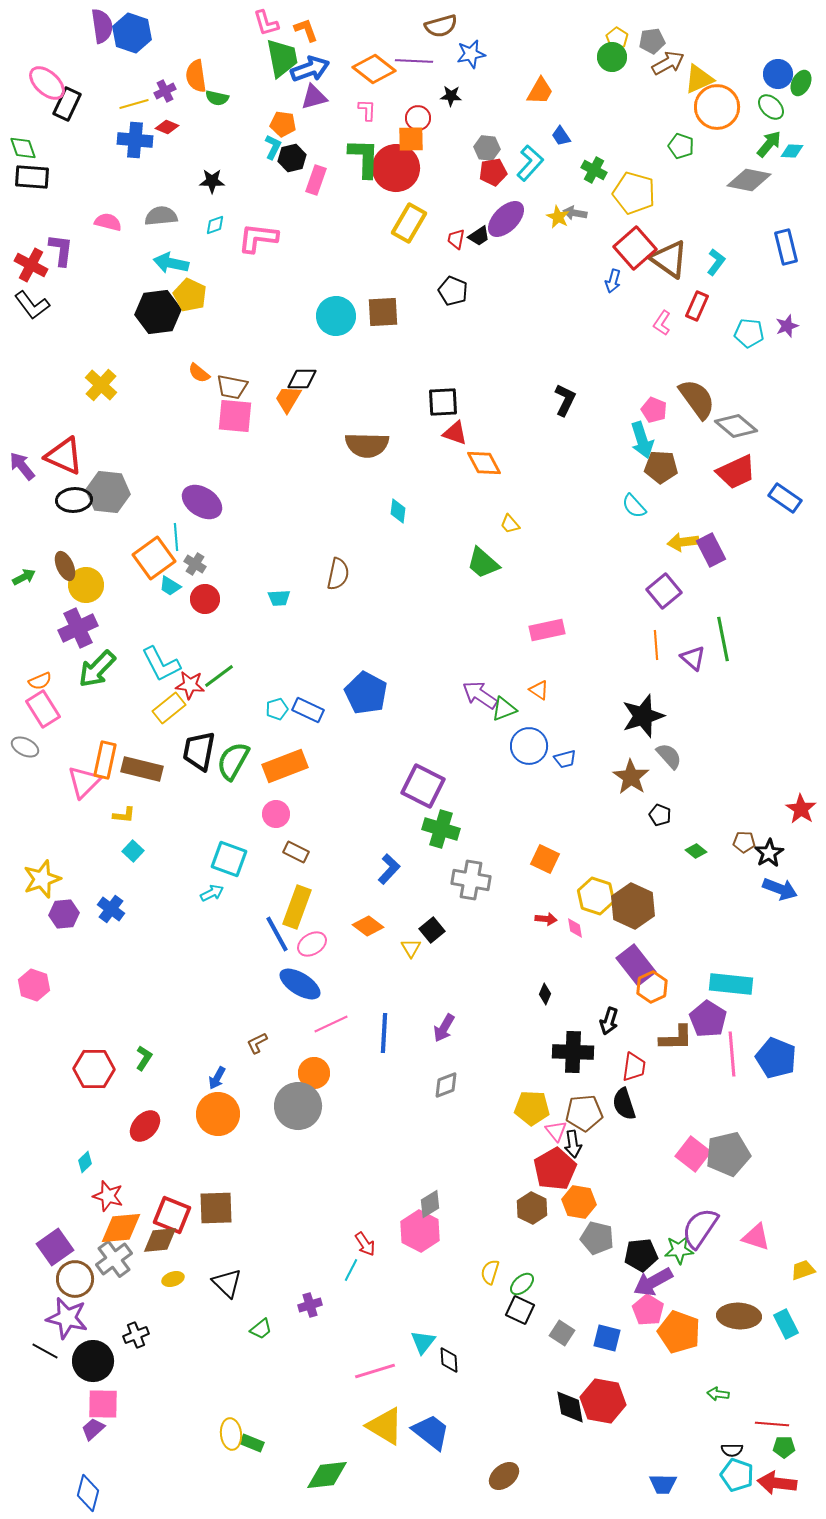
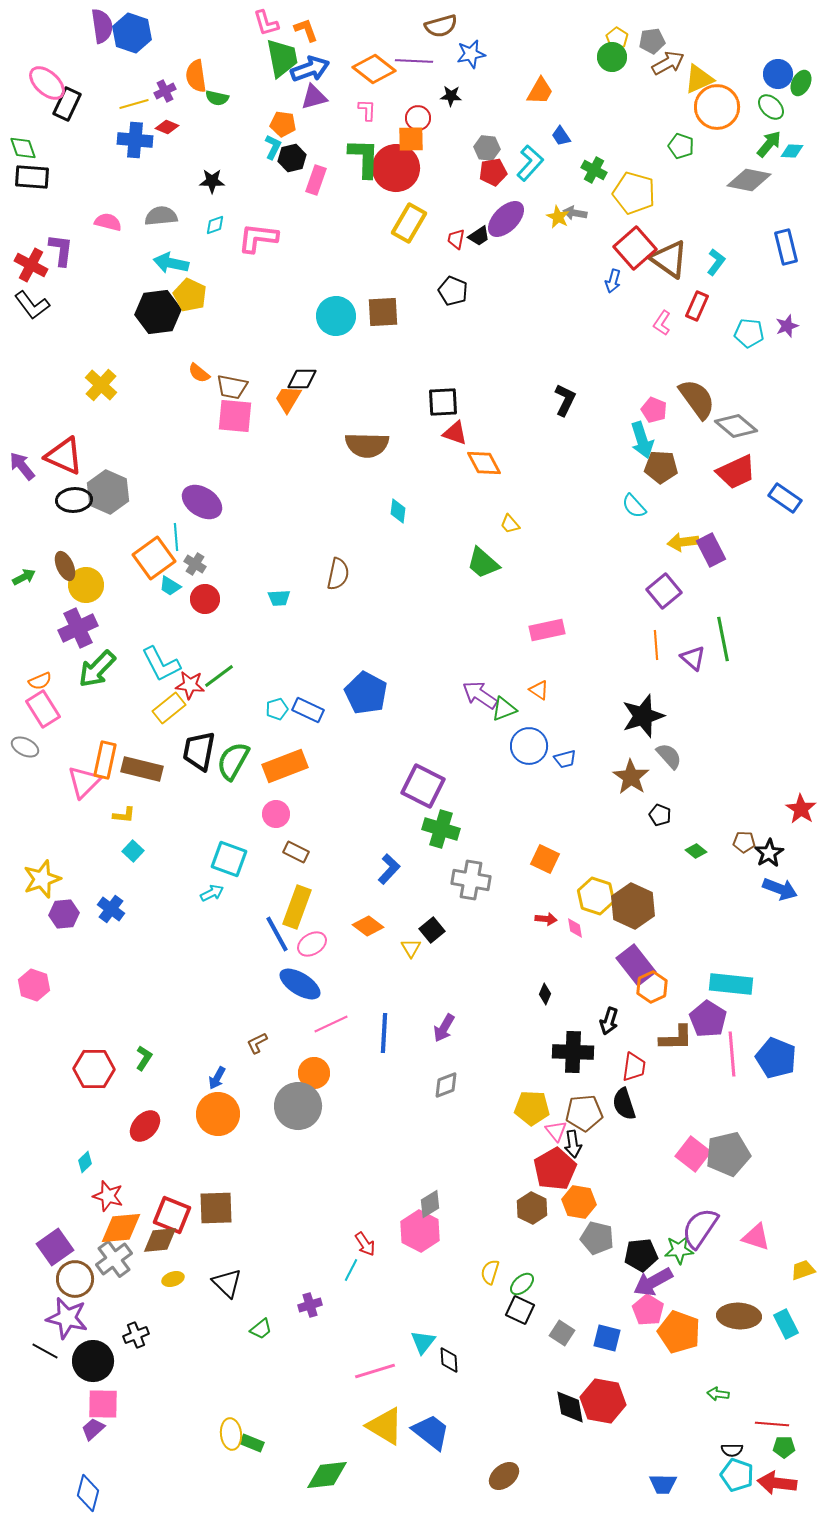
gray hexagon at (108, 492): rotated 18 degrees clockwise
